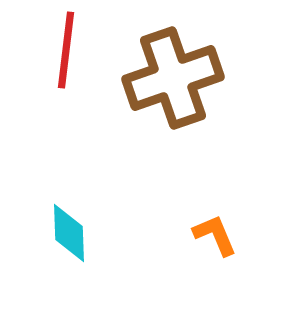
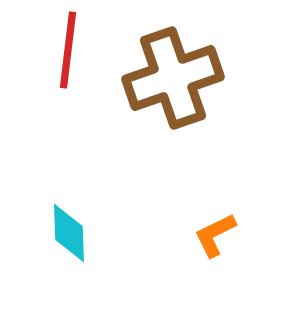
red line: moved 2 px right
orange L-shape: rotated 93 degrees counterclockwise
